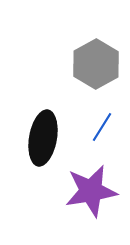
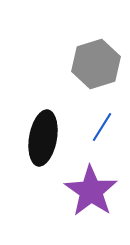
gray hexagon: rotated 12 degrees clockwise
purple star: rotated 28 degrees counterclockwise
